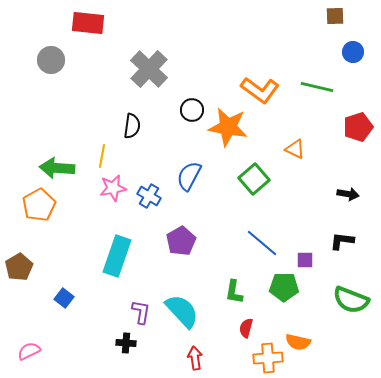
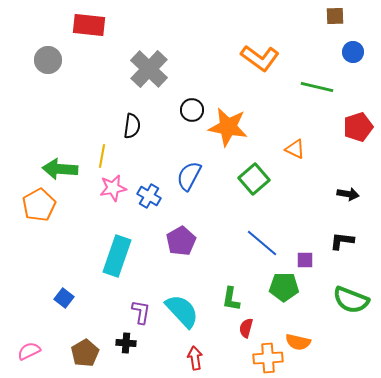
red rectangle: moved 1 px right, 2 px down
gray circle: moved 3 px left
orange L-shape: moved 32 px up
green arrow: moved 3 px right, 1 px down
brown pentagon: moved 66 px right, 86 px down
green L-shape: moved 3 px left, 7 px down
